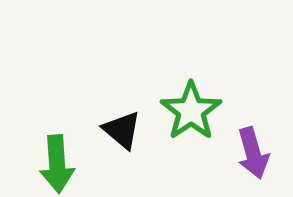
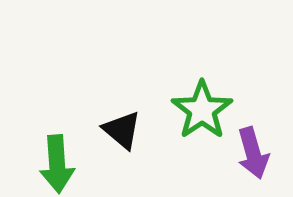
green star: moved 11 px right, 1 px up
